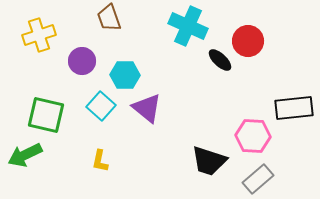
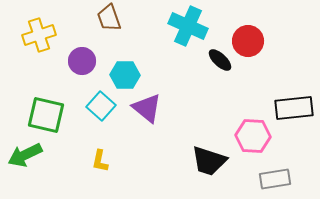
gray rectangle: moved 17 px right; rotated 32 degrees clockwise
